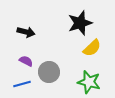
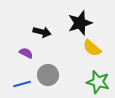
black arrow: moved 16 px right
yellow semicircle: rotated 84 degrees clockwise
purple semicircle: moved 8 px up
gray circle: moved 1 px left, 3 px down
green star: moved 9 px right
